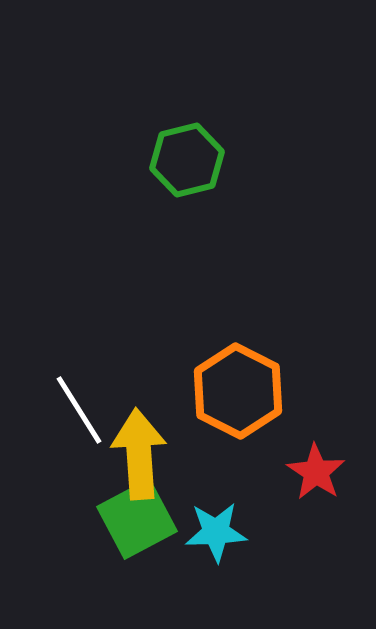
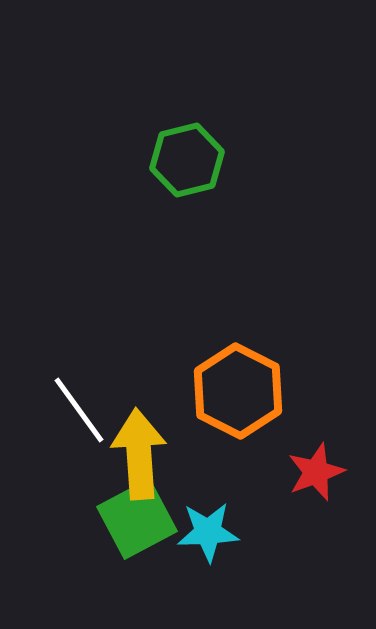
white line: rotated 4 degrees counterclockwise
red star: rotated 18 degrees clockwise
cyan star: moved 8 px left
